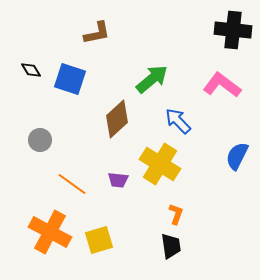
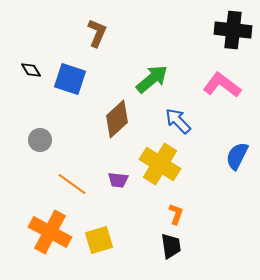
brown L-shape: rotated 56 degrees counterclockwise
